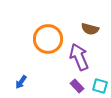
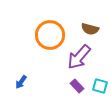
orange circle: moved 2 px right, 4 px up
purple arrow: rotated 116 degrees counterclockwise
